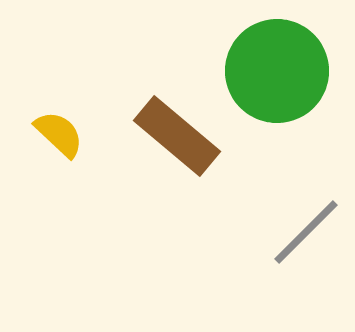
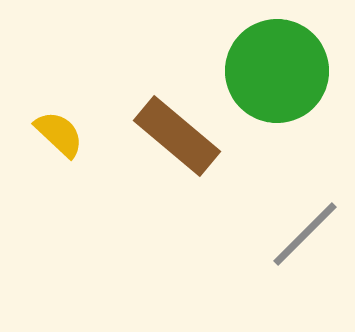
gray line: moved 1 px left, 2 px down
